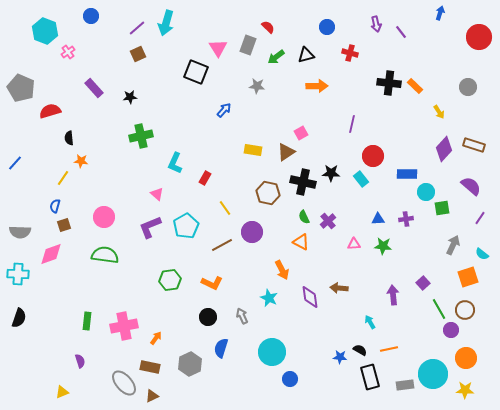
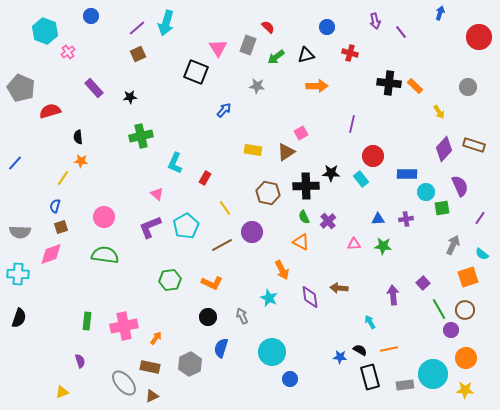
purple arrow at (376, 24): moved 1 px left, 3 px up
black semicircle at (69, 138): moved 9 px right, 1 px up
black cross at (303, 182): moved 3 px right, 4 px down; rotated 15 degrees counterclockwise
purple semicircle at (471, 186): moved 11 px left; rotated 25 degrees clockwise
brown square at (64, 225): moved 3 px left, 2 px down
